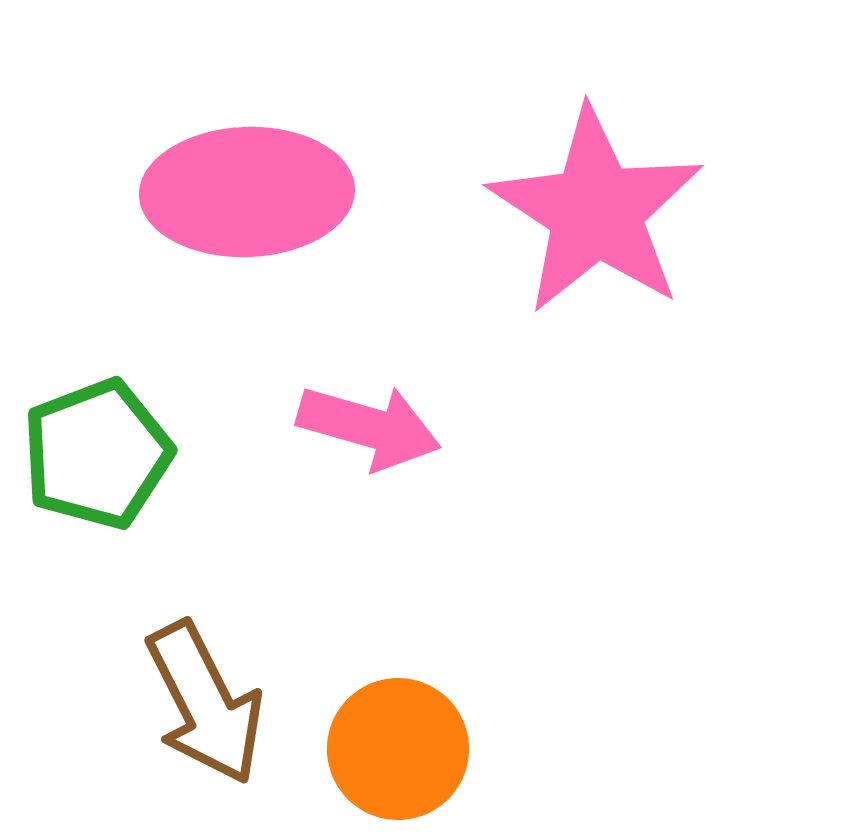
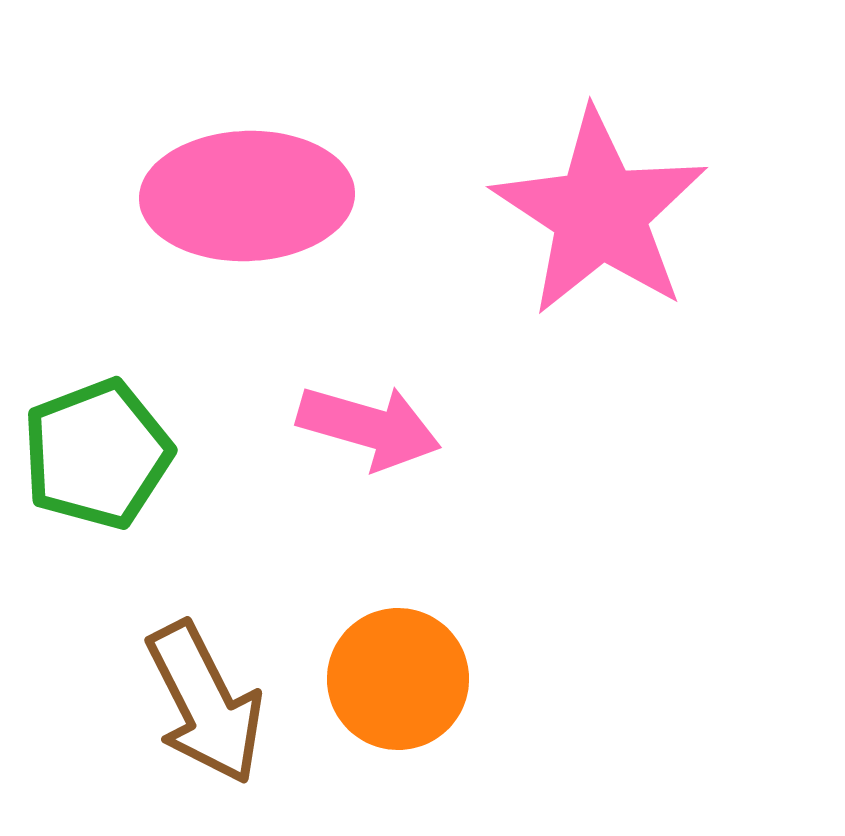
pink ellipse: moved 4 px down
pink star: moved 4 px right, 2 px down
orange circle: moved 70 px up
